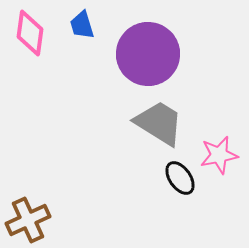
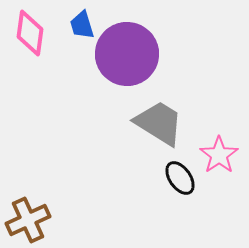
purple circle: moved 21 px left
pink star: rotated 24 degrees counterclockwise
